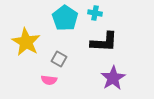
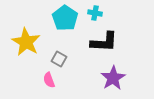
pink semicircle: rotated 63 degrees clockwise
